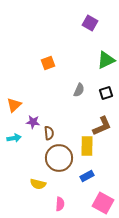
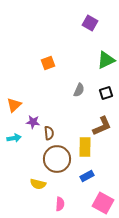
yellow rectangle: moved 2 px left, 1 px down
brown circle: moved 2 px left, 1 px down
